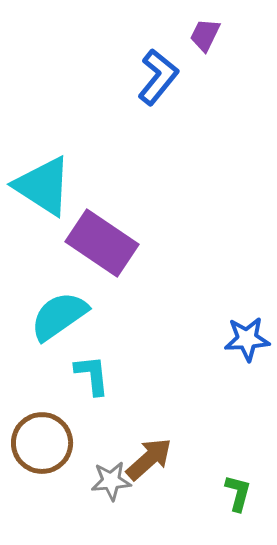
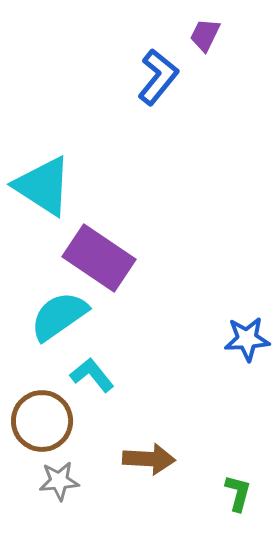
purple rectangle: moved 3 px left, 15 px down
cyan L-shape: rotated 33 degrees counterclockwise
brown circle: moved 22 px up
brown arrow: rotated 45 degrees clockwise
gray star: moved 52 px left
